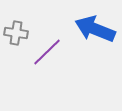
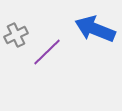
gray cross: moved 2 px down; rotated 35 degrees counterclockwise
